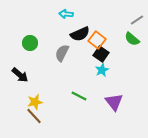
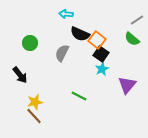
black semicircle: rotated 48 degrees clockwise
cyan star: moved 1 px up
black arrow: rotated 12 degrees clockwise
purple triangle: moved 13 px right, 17 px up; rotated 18 degrees clockwise
